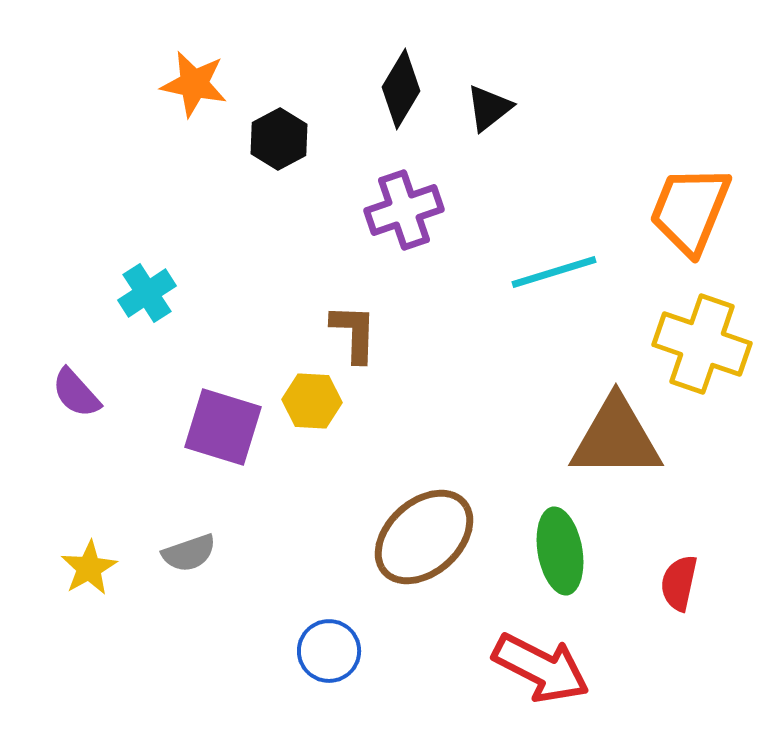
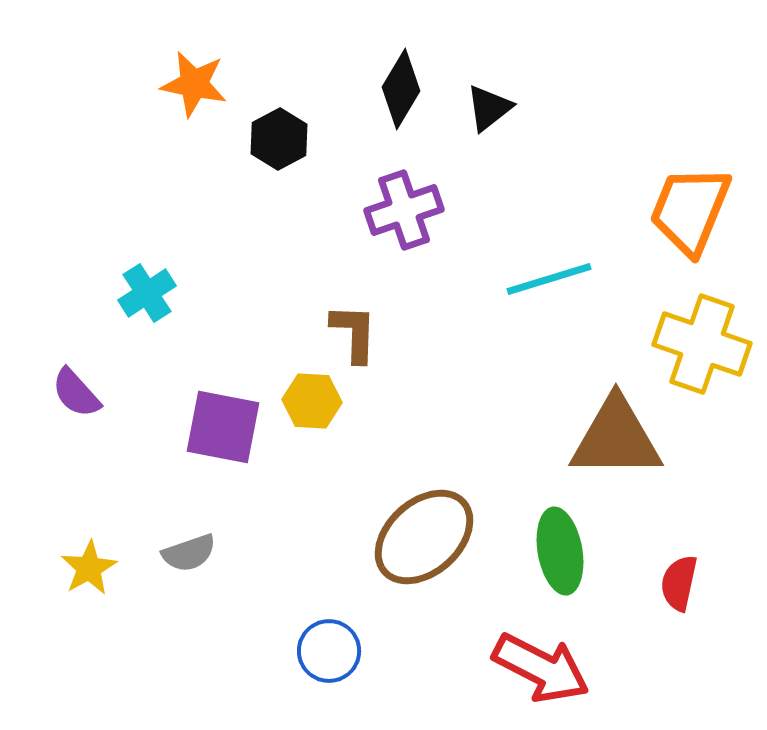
cyan line: moved 5 px left, 7 px down
purple square: rotated 6 degrees counterclockwise
